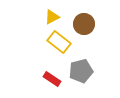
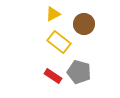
yellow triangle: moved 1 px right, 3 px up
gray pentagon: moved 2 px left, 1 px down; rotated 30 degrees clockwise
red rectangle: moved 1 px right, 3 px up
